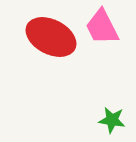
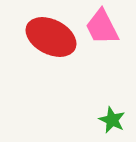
green star: rotated 16 degrees clockwise
